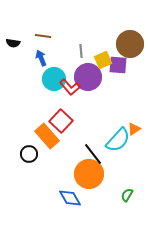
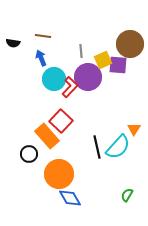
red L-shape: rotated 95 degrees counterclockwise
orange triangle: rotated 24 degrees counterclockwise
cyan semicircle: moved 7 px down
black line: moved 4 px right, 7 px up; rotated 25 degrees clockwise
orange circle: moved 30 px left
